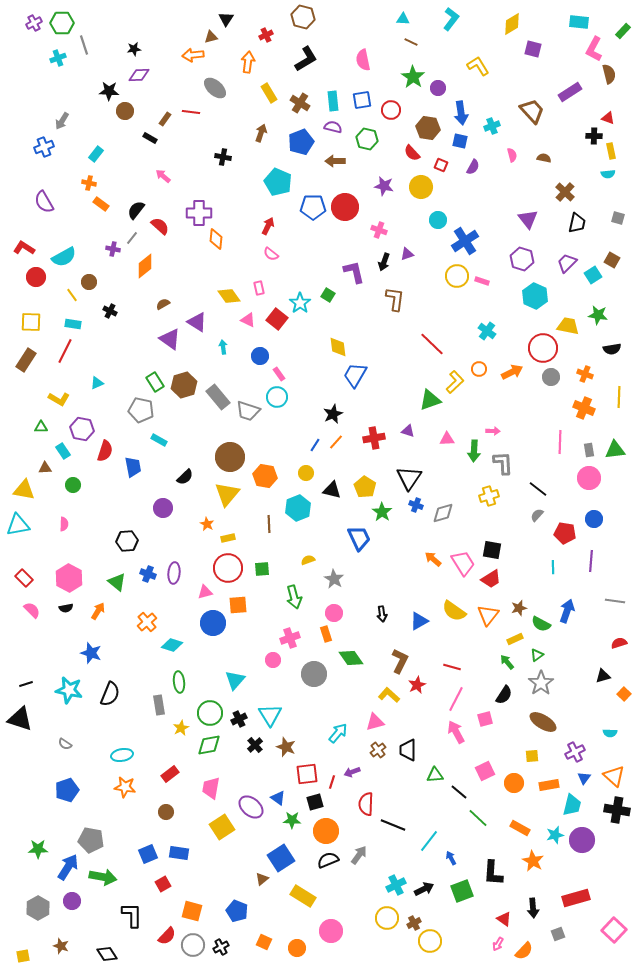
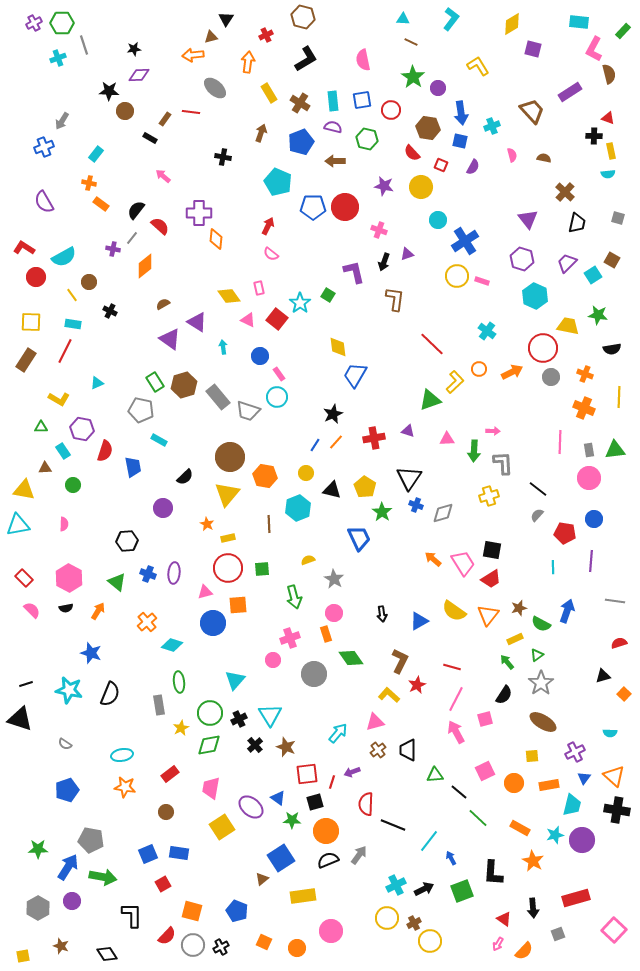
yellow rectangle at (303, 896): rotated 40 degrees counterclockwise
